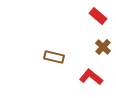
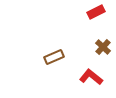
red rectangle: moved 2 px left, 4 px up; rotated 66 degrees counterclockwise
brown rectangle: rotated 36 degrees counterclockwise
